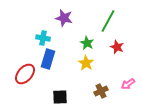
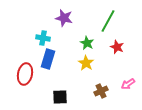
red ellipse: rotated 30 degrees counterclockwise
